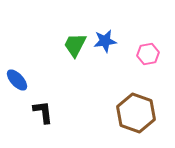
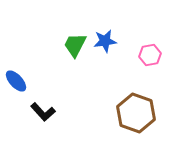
pink hexagon: moved 2 px right, 1 px down
blue ellipse: moved 1 px left, 1 px down
black L-shape: rotated 145 degrees clockwise
